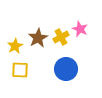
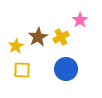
pink star: moved 9 px up; rotated 14 degrees clockwise
brown star: moved 1 px up
yellow star: moved 1 px right
yellow square: moved 2 px right
